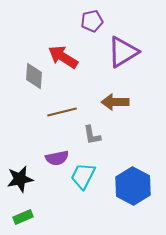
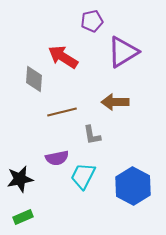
gray diamond: moved 3 px down
